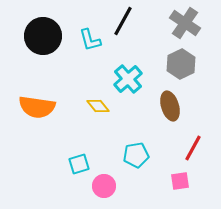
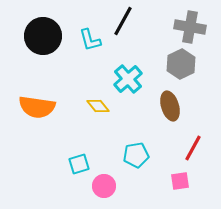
gray cross: moved 5 px right, 4 px down; rotated 24 degrees counterclockwise
